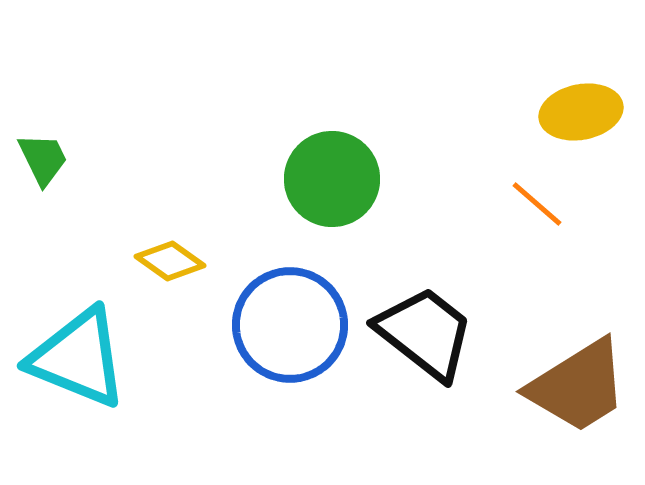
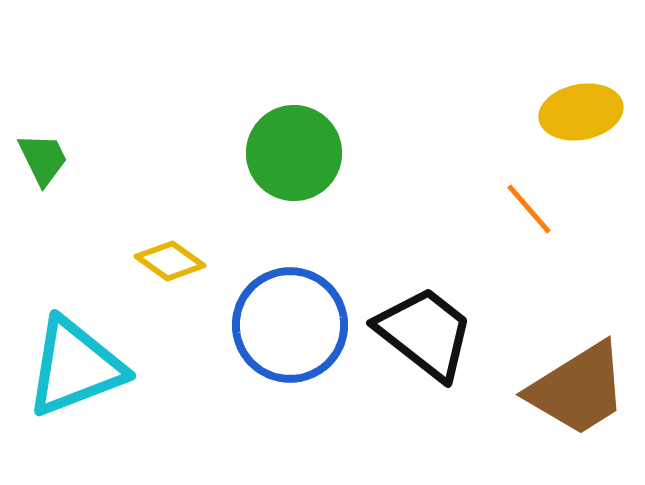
green circle: moved 38 px left, 26 px up
orange line: moved 8 px left, 5 px down; rotated 8 degrees clockwise
cyan triangle: moved 3 px left, 9 px down; rotated 43 degrees counterclockwise
brown trapezoid: moved 3 px down
